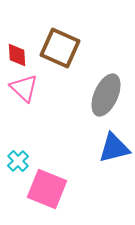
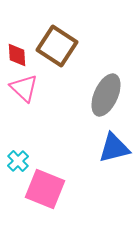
brown square: moved 3 px left, 2 px up; rotated 9 degrees clockwise
pink square: moved 2 px left
